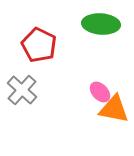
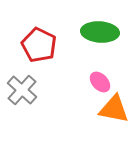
green ellipse: moved 1 px left, 8 px down
pink ellipse: moved 10 px up
